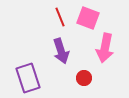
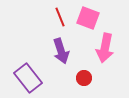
purple rectangle: rotated 20 degrees counterclockwise
